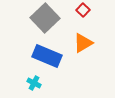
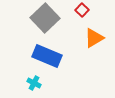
red square: moved 1 px left
orange triangle: moved 11 px right, 5 px up
